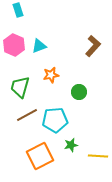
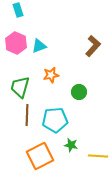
pink hexagon: moved 2 px right, 2 px up
brown line: rotated 60 degrees counterclockwise
green star: rotated 24 degrees clockwise
